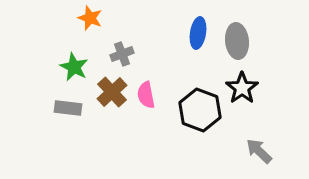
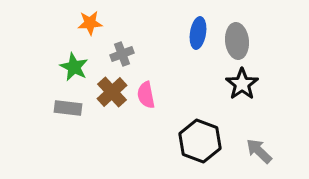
orange star: moved 5 px down; rotated 25 degrees counterclockwise
black star: moved 4 px up
black hexagon: moved 31 px down
